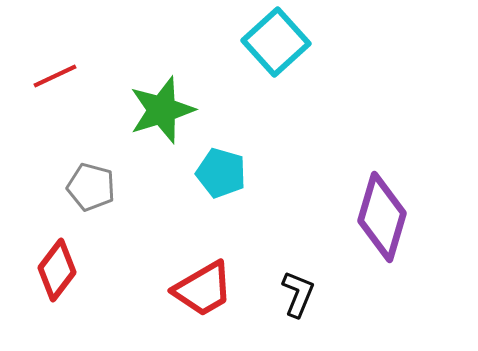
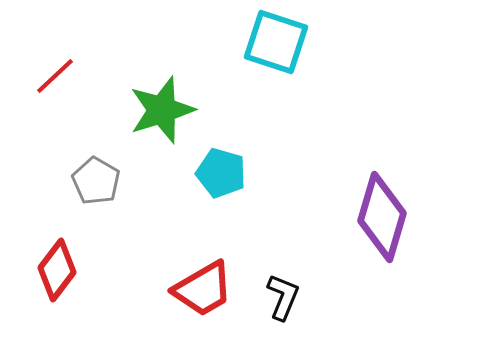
cyan square: rotated 30 degrees counterclockwise
red line: rotated 18 degrees counterclockwise
gray pentagon: moved 5 px right, 6 px up; rotated 15 degrees clockwise
black L-shape: moved 15 px left, 3 px down
